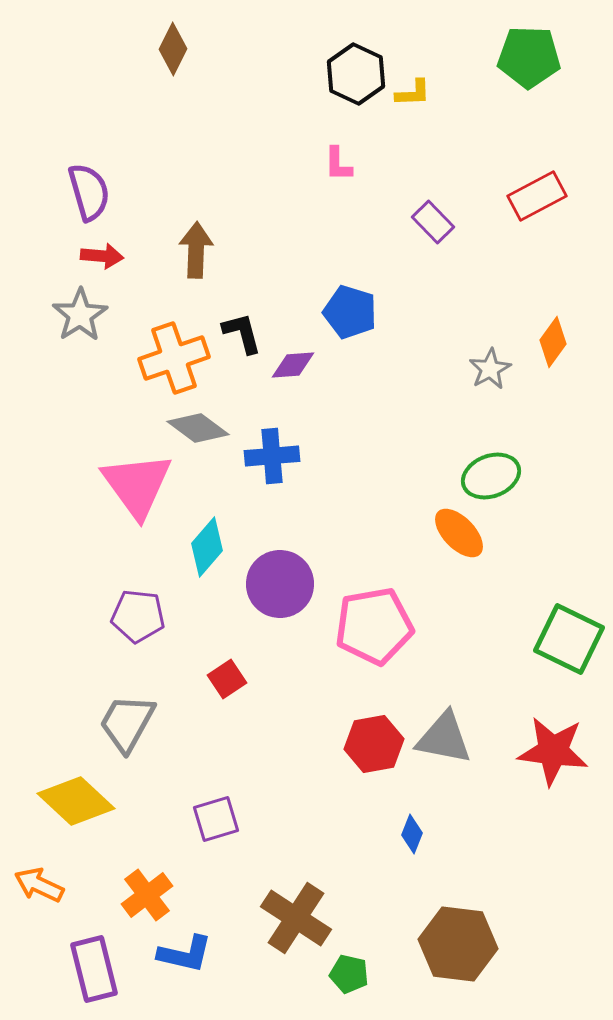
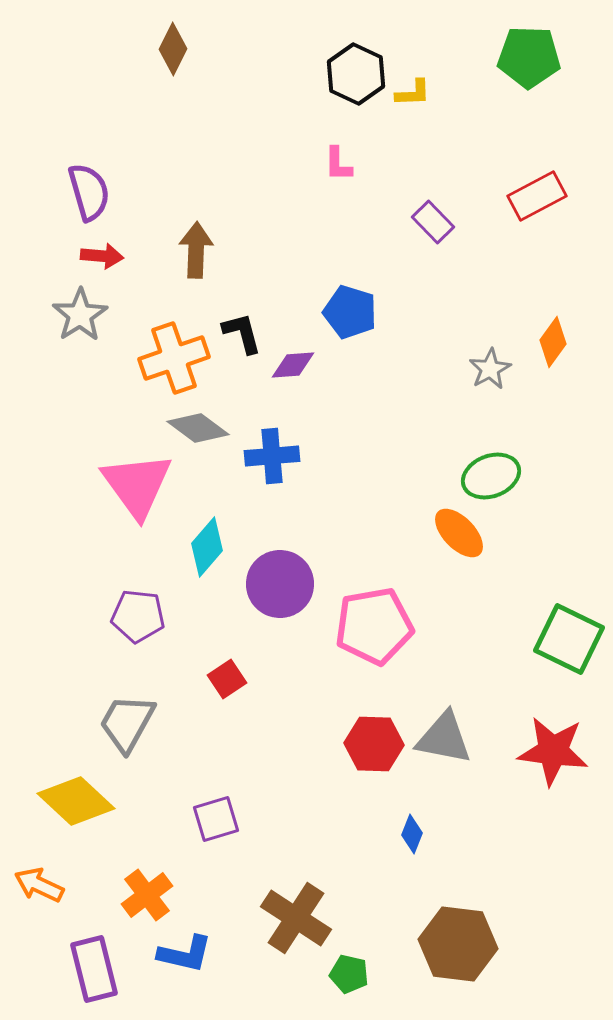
red hexagon at (374, 744): rotated 12 degrees clockwise
